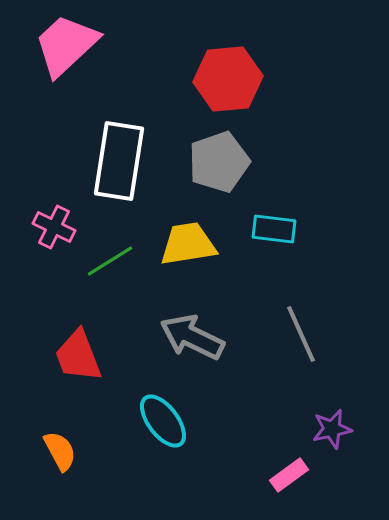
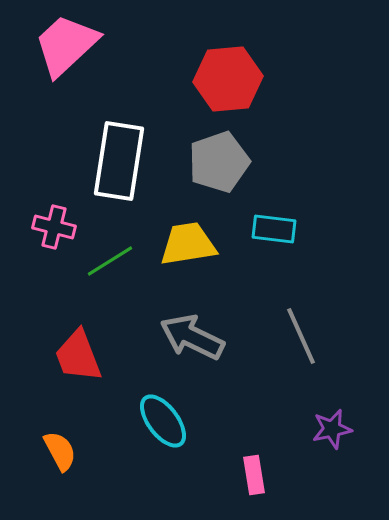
pink cross: rotated 12 degrees counterclockwise
gray line: moved 2 px down
pink rectangle: moved 35 px left; rotated 63 degrees counterclockwise
